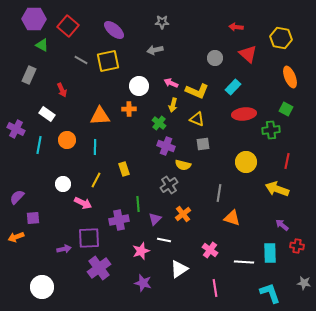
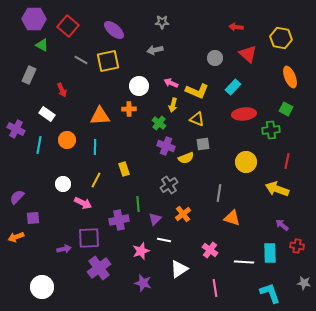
yellow semicircle at (183, 165): moved 3 px right, 7 px up; rotated 35 degrees counterclockwise
